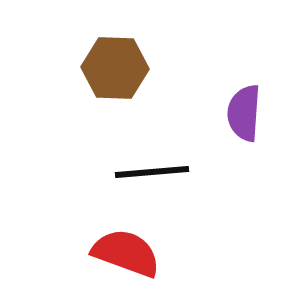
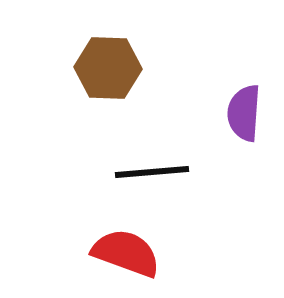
brown hexagon: moved 7 px left
